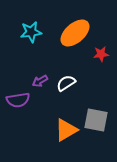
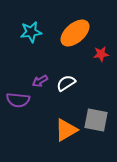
purple semicircle: rotated 15 degrees clockwise
